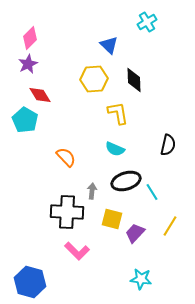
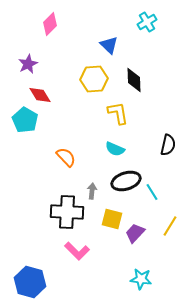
pink diamond: moved 20 px right, 14 px up
